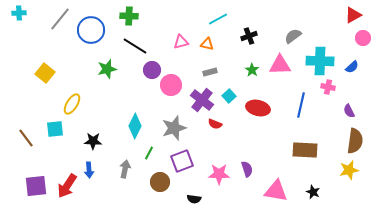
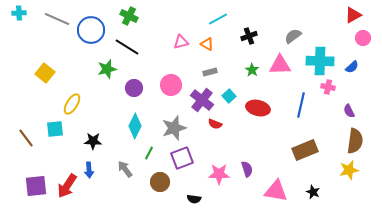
green cross at (129, 16): rotated 24 degrees clockwise
gray line at (60, 19): moved 3 px left; rotated 75 degrees clockwise
orange triangle at (207, 44): rotated 16 degrees clockwise
black line at (135, 46): moved 8 px left, 1 px down
purple circle at (152, 70): moved 18 px left, 18 px down
brown rectangle at (305, 150): rotated 25 degrees counterclockwise
purple square at (182, 161): moved 3 px up
gray arrow at (125, 169): rotated 48 degrees counterclockwise
